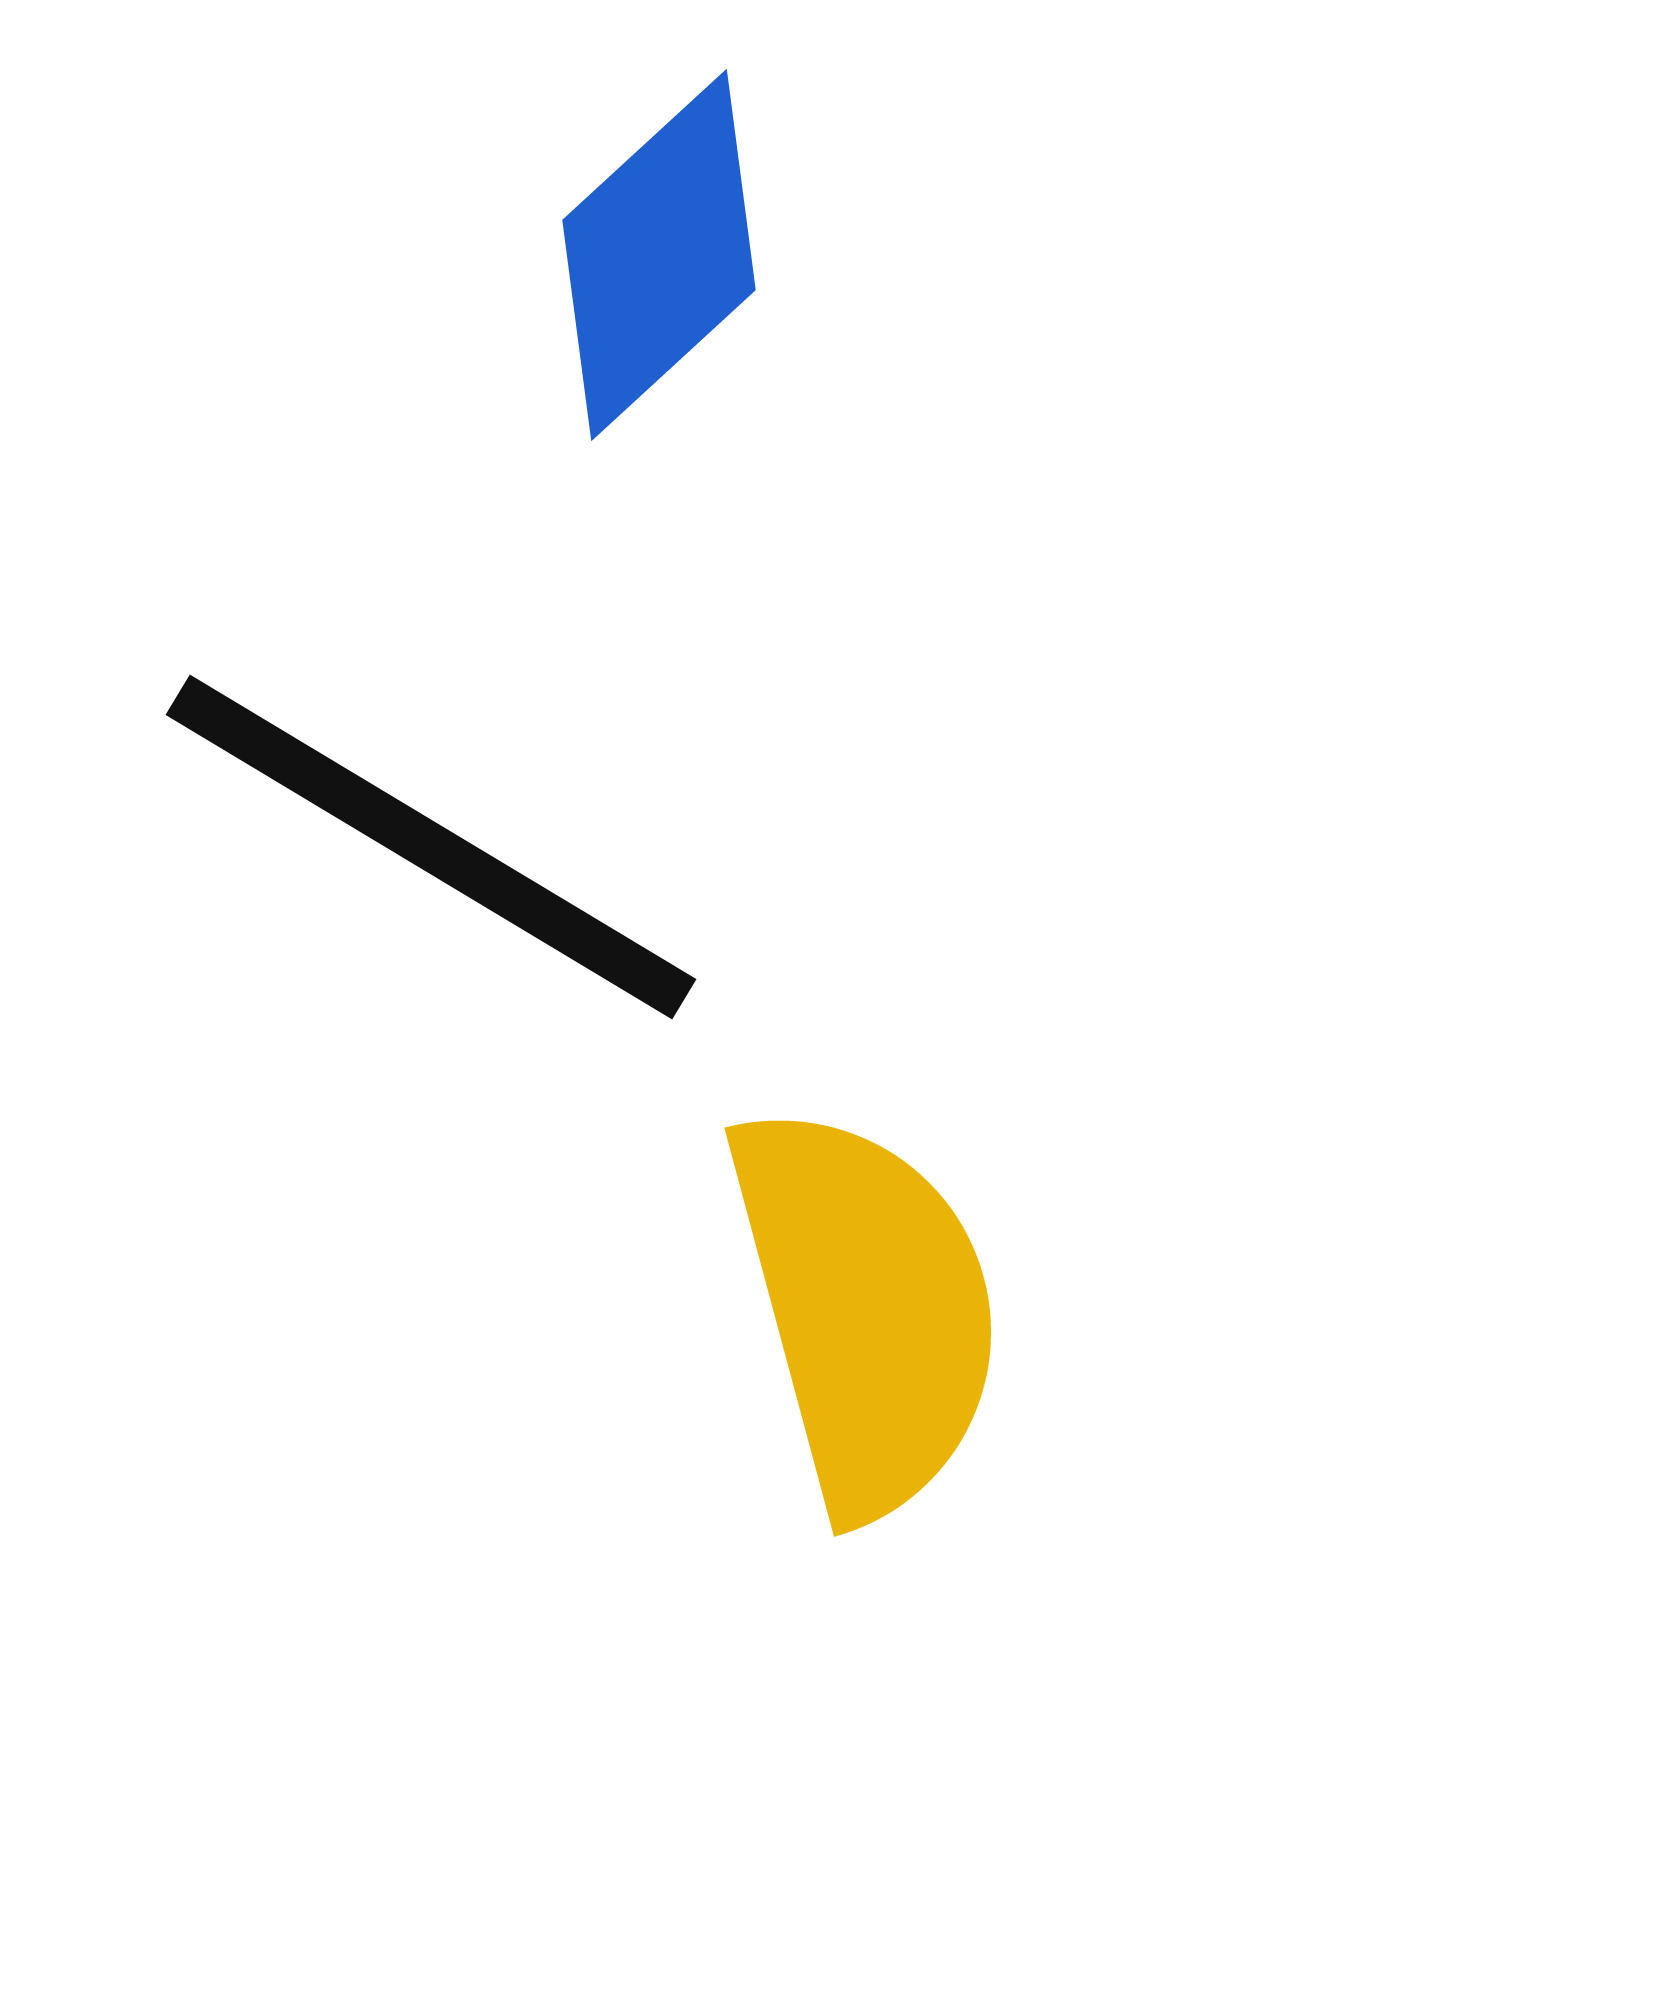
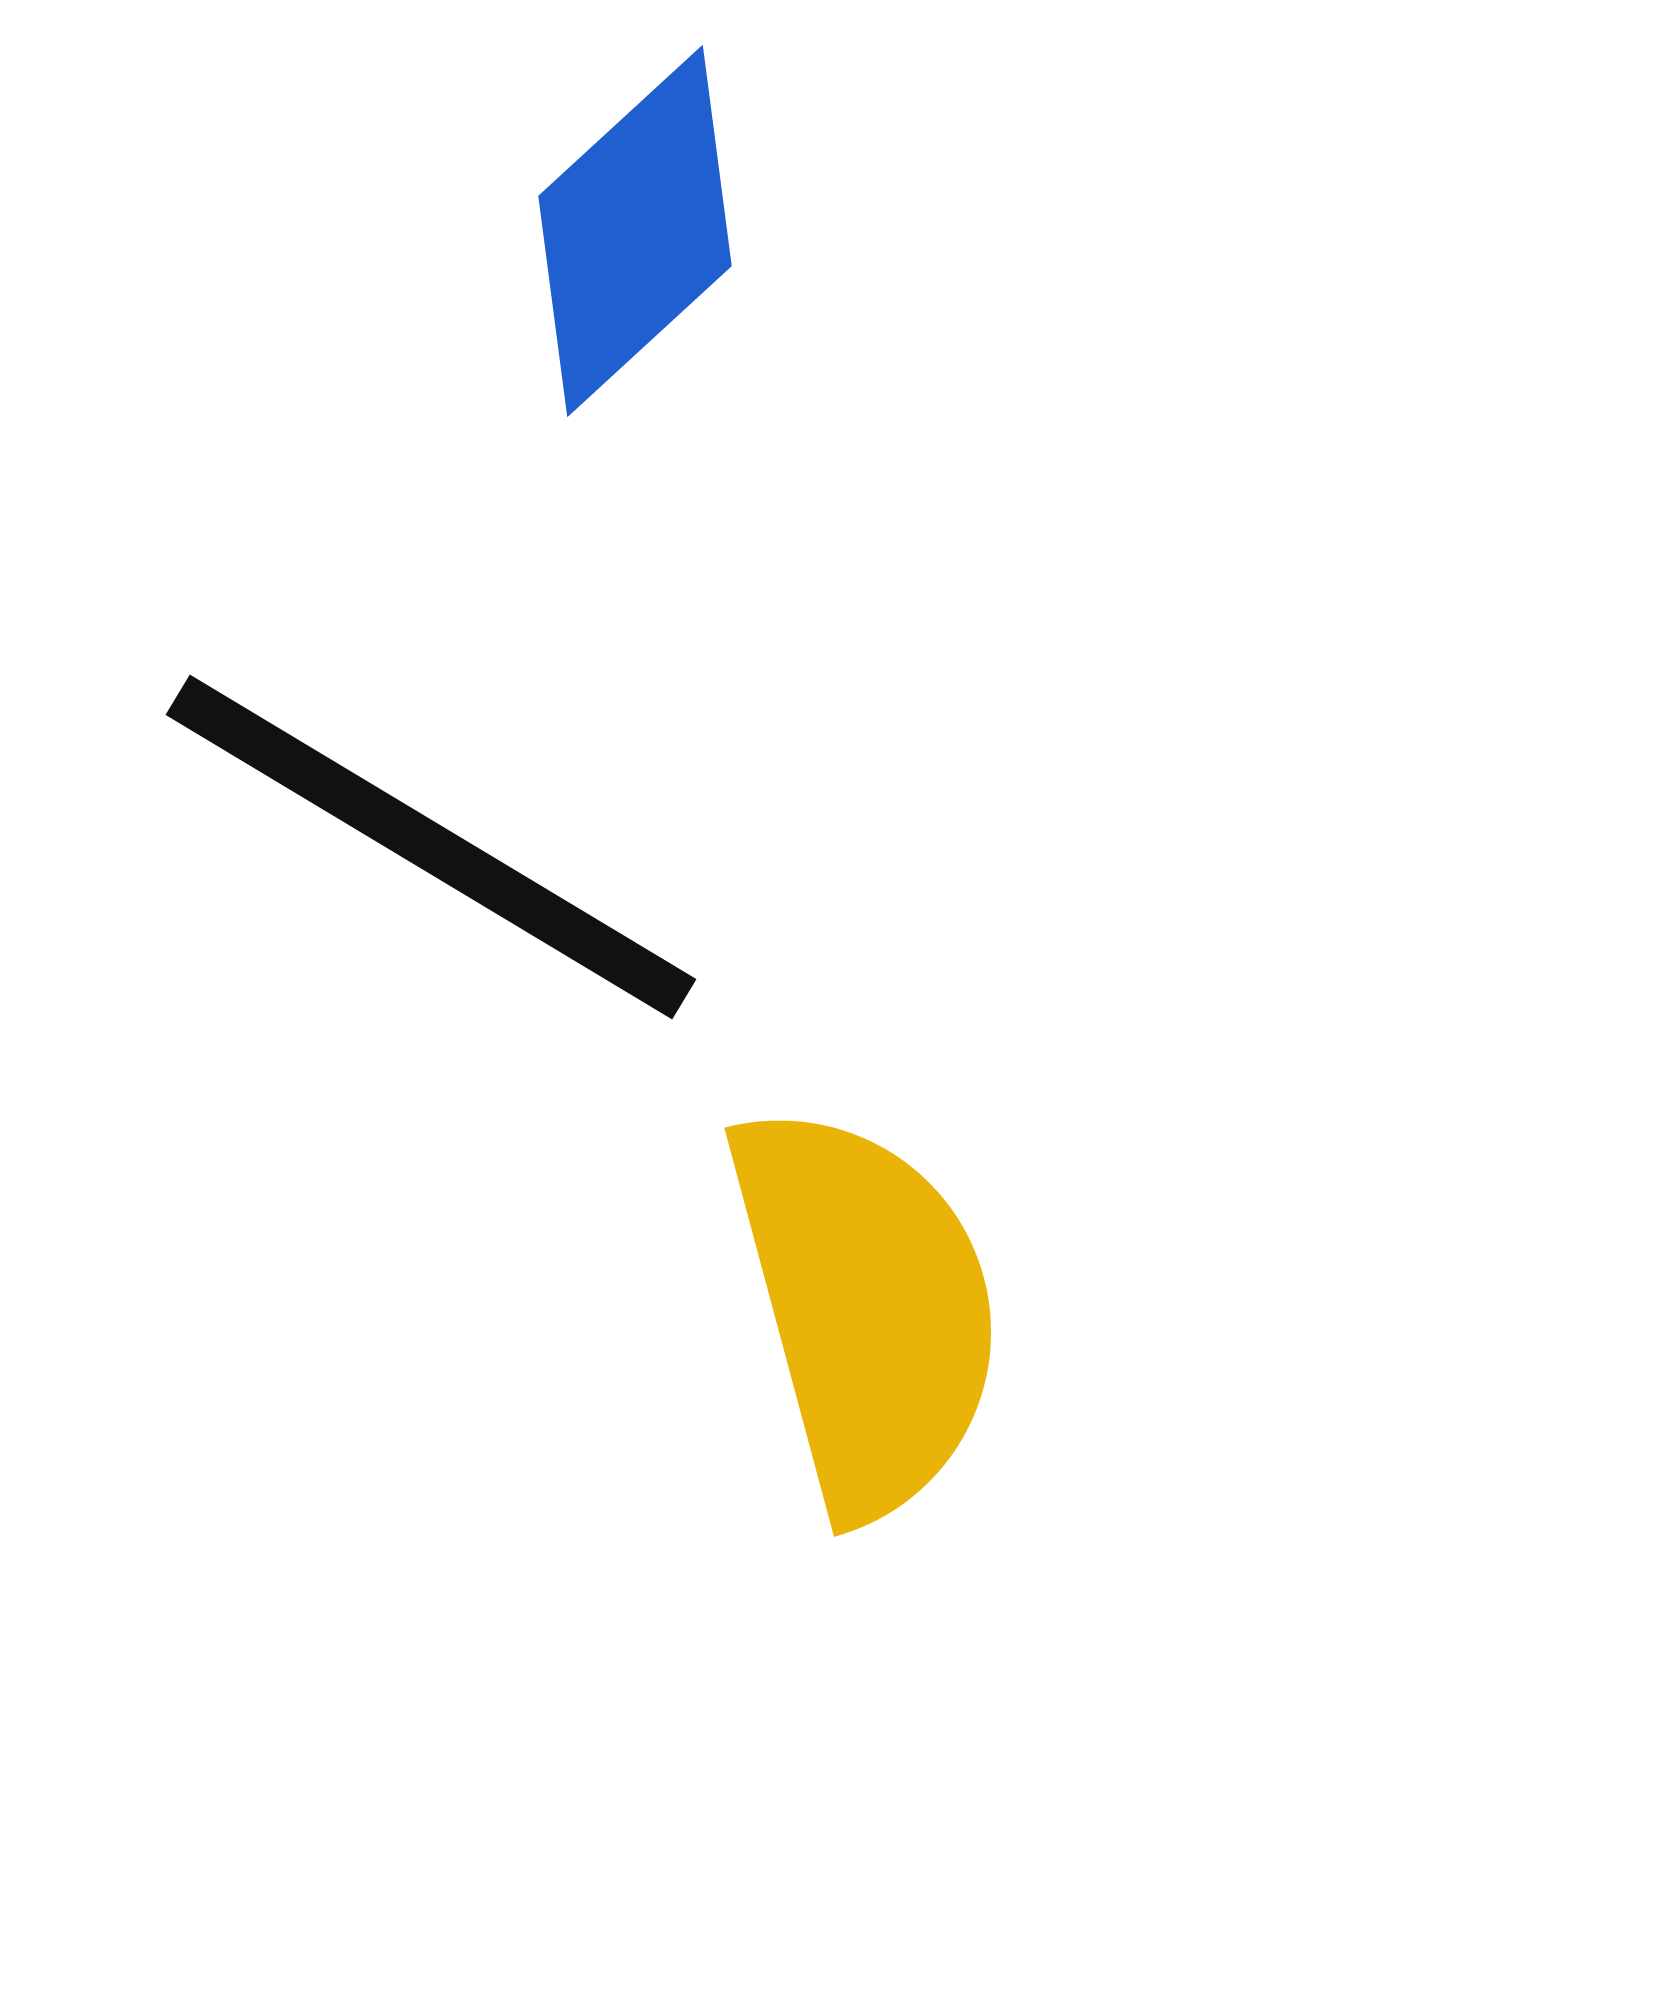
blue diamond: moved 24 px left, 24 px up
